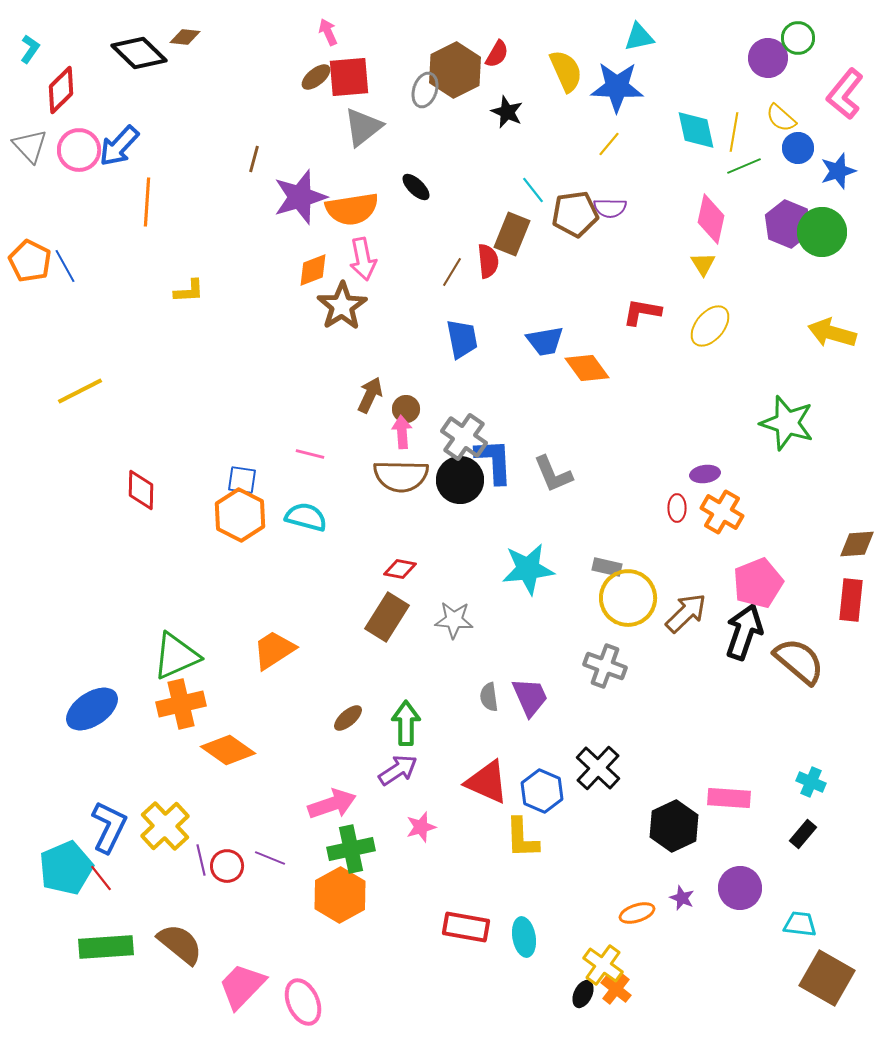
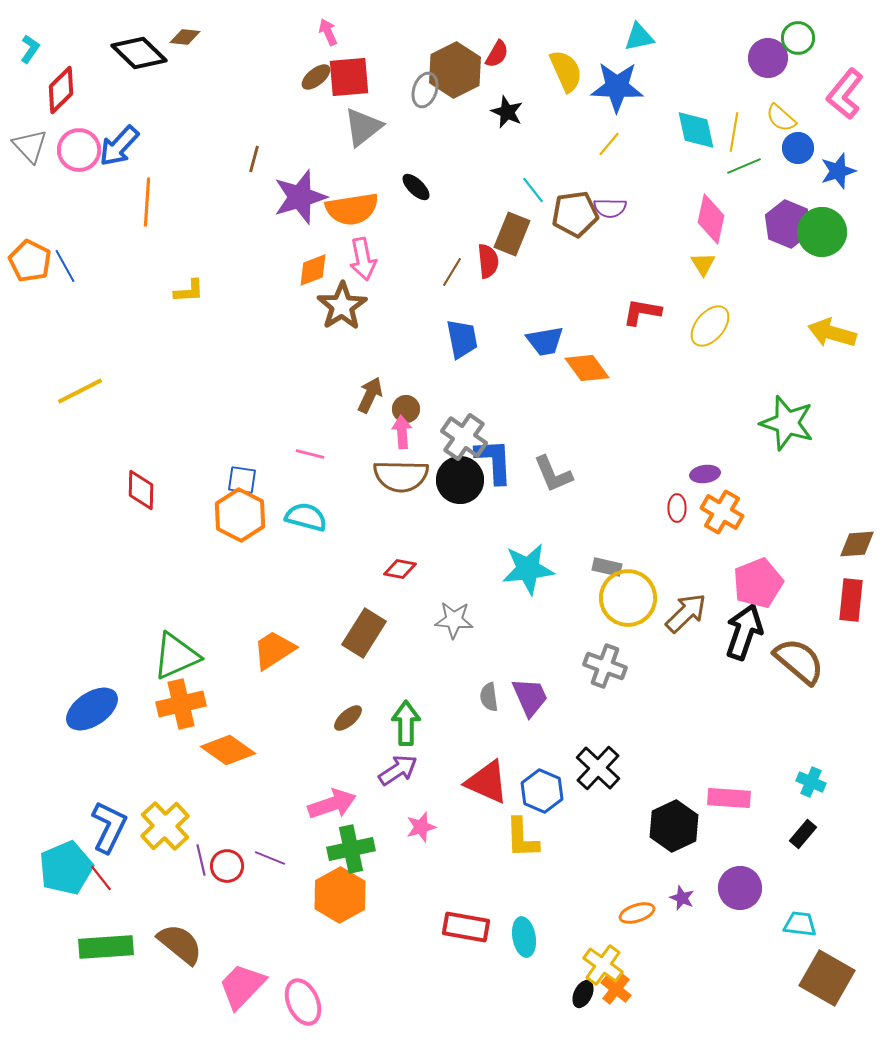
brown rectangle at (387, 617): moved 23 px left, 16 px down
